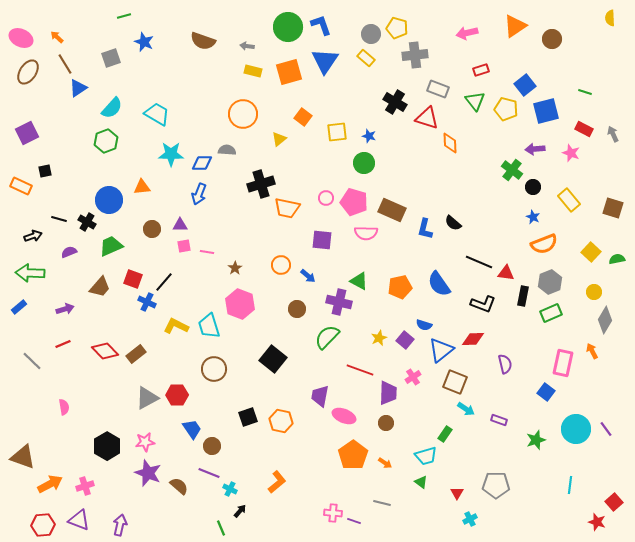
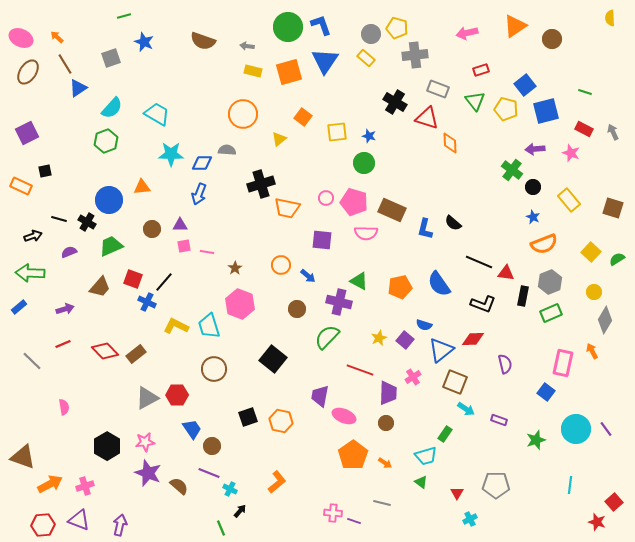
gray arrow at (613, 134): moved 2 px up
green semicircle at (617, 259): rotated 21 degrees counterclockwise
